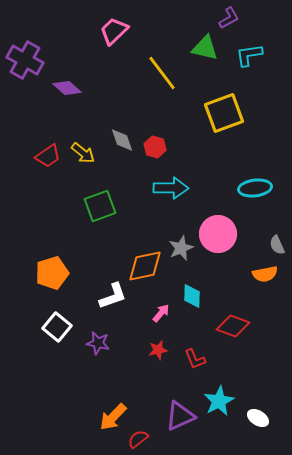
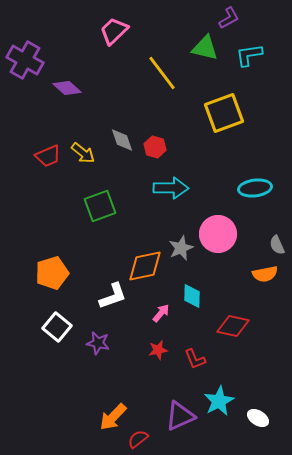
red trapezoid: rotated 12 degrees clockwise
red diamond: rotated 8 degrees counterclockwise
